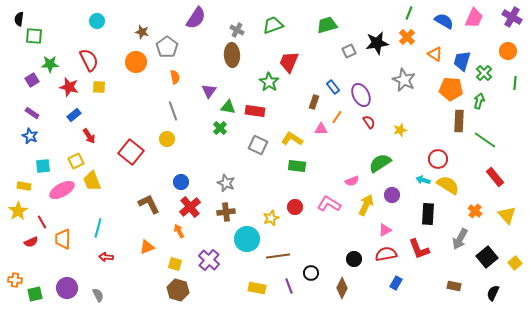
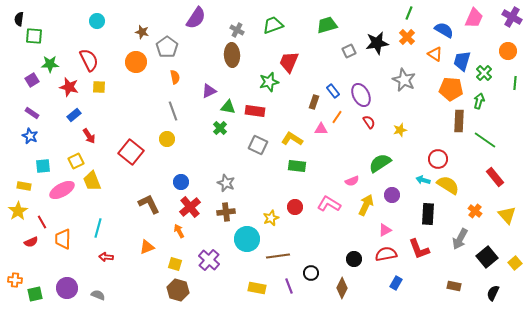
blue semicircle at (444, 21): moved 9 px down
green star at (269, 82): rotated 24 degrees clockwise
blue rectangle at (333, 87): moved 4 px down
purple triangle at (209, 91): rotated 28 degrees clockwise
gray semicircle at (98, 295): rotated 40 degrees counterclockwise
